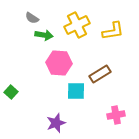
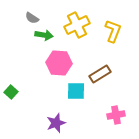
yellow L-shape: rotated 60 degrees counterclockwise
